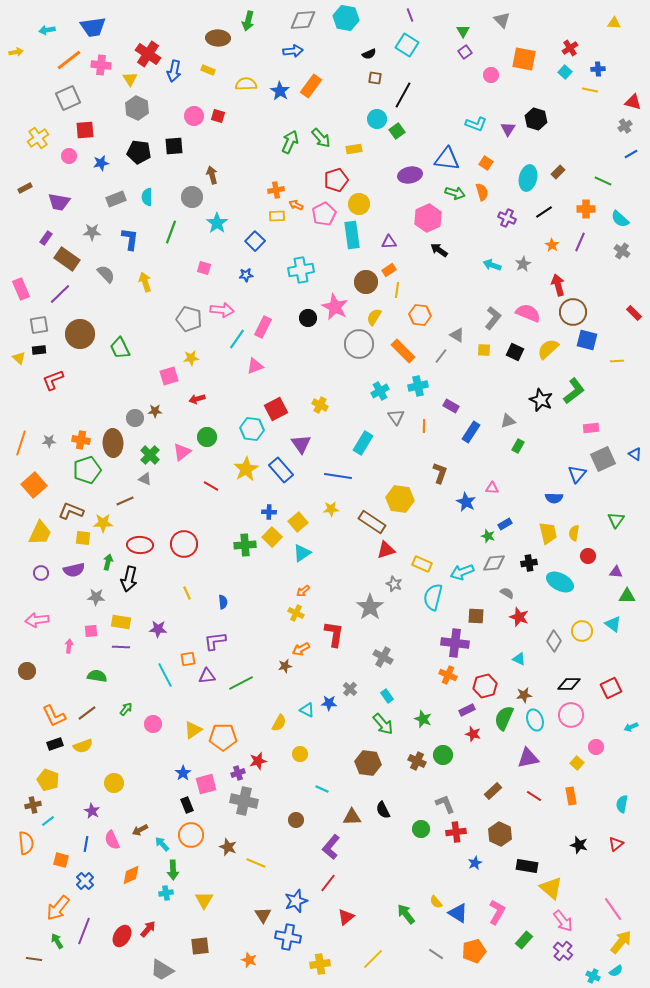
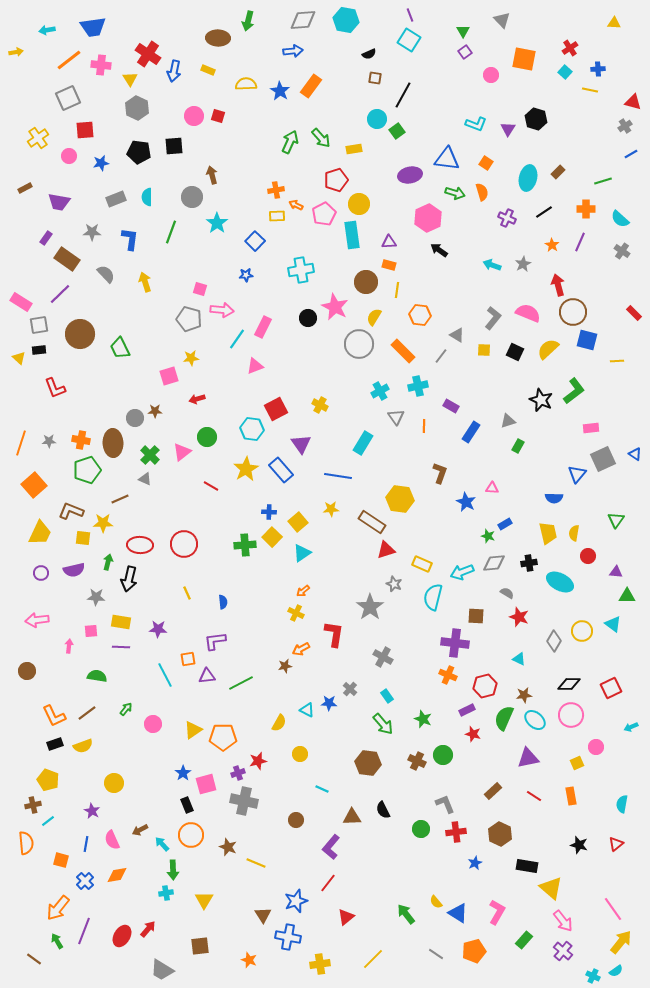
cyan hexagon at (346, 18): moved 2 px down
cyan square at (407, 45): moved 2 px right, 5 px up
green line at (603, 181): rotated 42 degrees counterclockwise
pink square at (204, 268): moved 4 px left, 21 px down
orange rectangle at (389, 270): moved 5 px up; rotated 48 degrees clockwise
pink rectangle at (21, 289): moved 13 px down; rotated 35 degrees counterclockwise
red L-shape at (53, 380): moved 2 px right, 8 px down; rotated 90 degrees counterclockwise
brown line at (125, 501): moved 5 px left, 2 px up
cyan ellipse at (535, 720): rotated 30 degrees counterclockwise
yellow square at (577, 763): rotated 24 degrees clockwise
orange diamond at (131, 875): moved 14 px left; rotated 15 degrees clockwise
brown line at (34, 959): rotated 28 degrees clockwise
